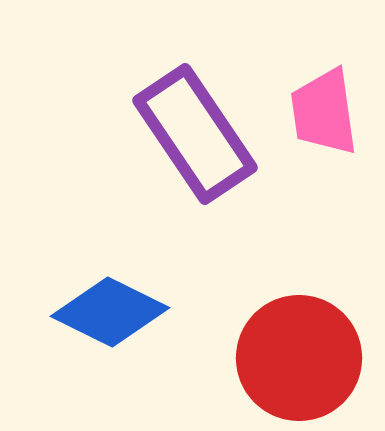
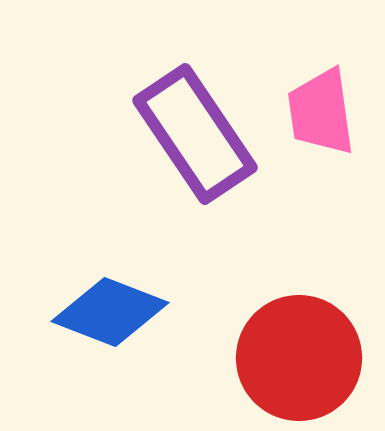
pink trapezoid: moved 3 px left
blue diamond: rotated 5 degrees counterclockwise
